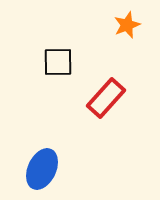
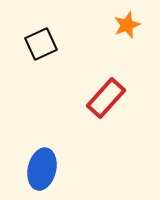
black square: moved 17 px left, 18 px up; rotated 24 degrees counterclockwise
blue ellipse: rotated 12 degrees counterclockwise
